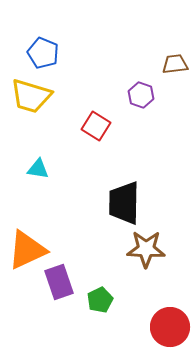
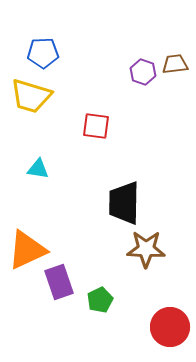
blue pentagon: rotated 24 degrees counterclockwise
purple hexagon: moved 2 px right, 23 px up
red square: rotated 24 degrees counterclockwise
